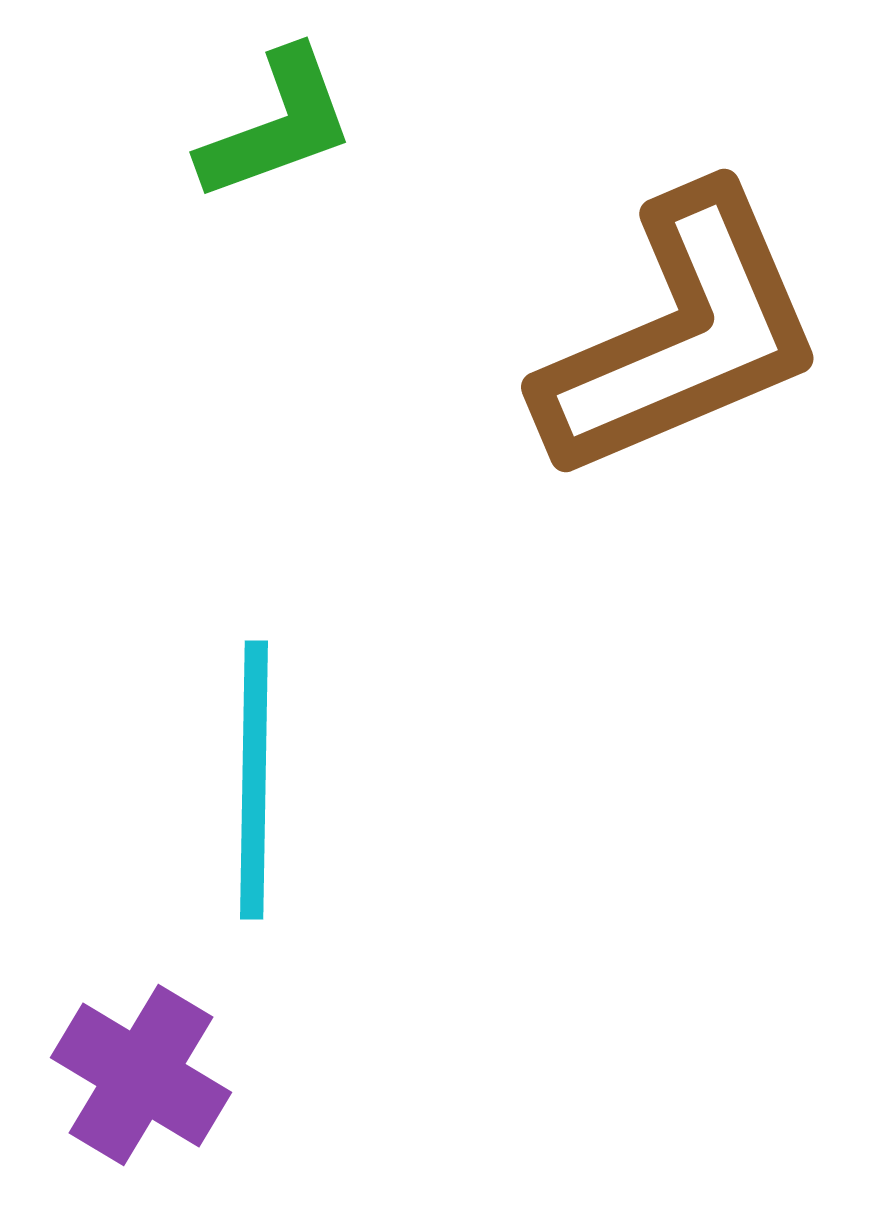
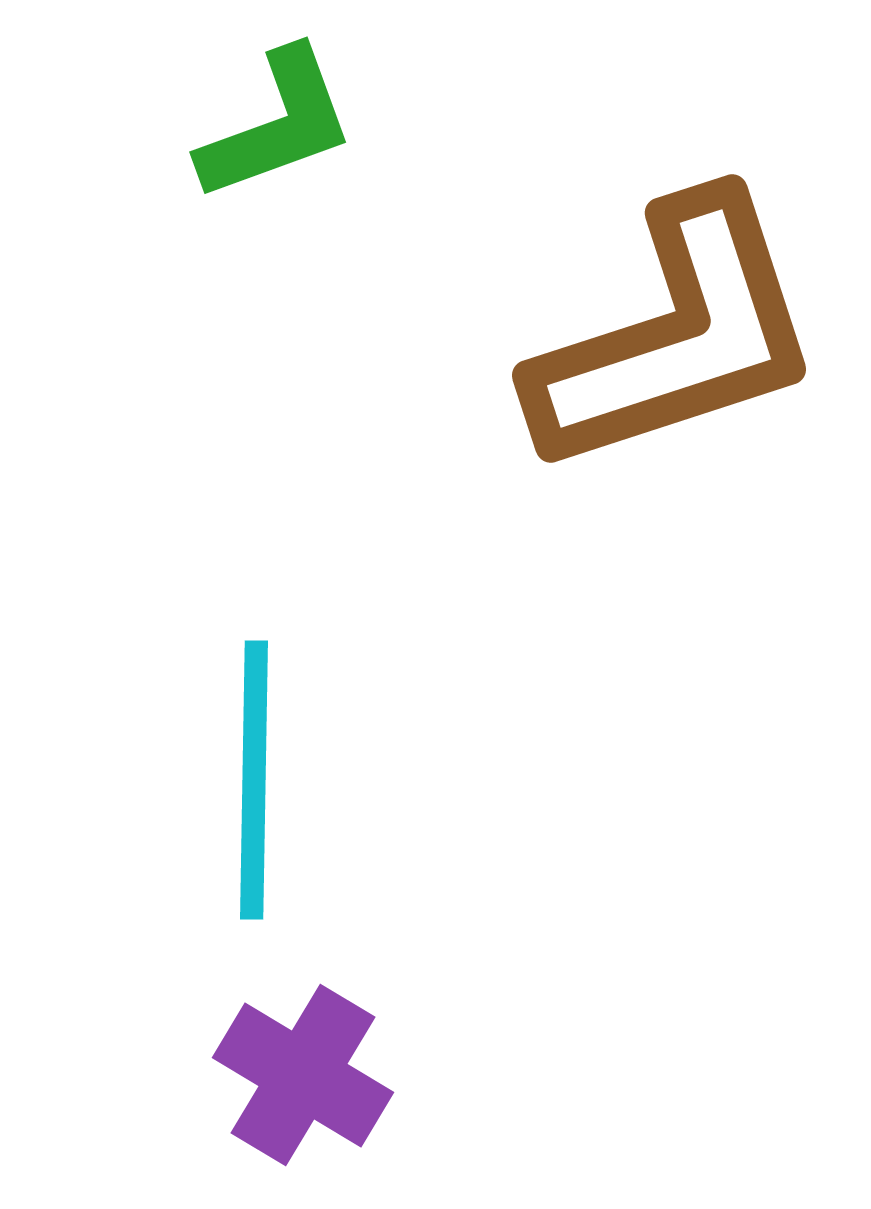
brown L-shape: moved 5 px left, 1 px down; rotated 5 degrees clockwise
purple cross: moved 162 px right
